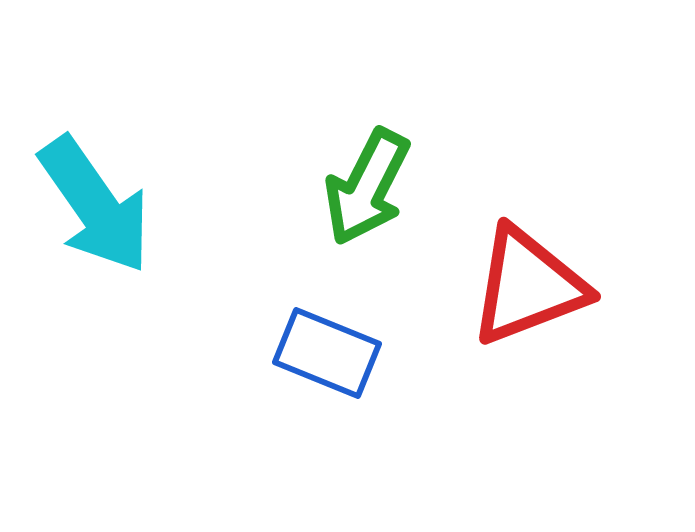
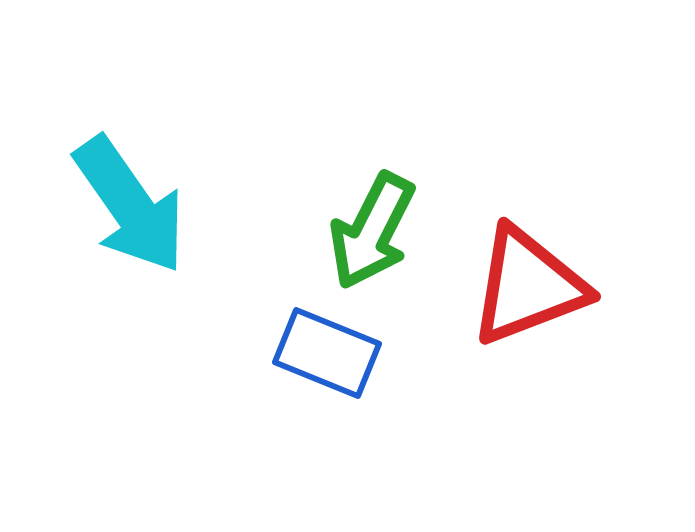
green arrow: moved 5 px right, 44 px down
cyan arrow: moved 35 px right
